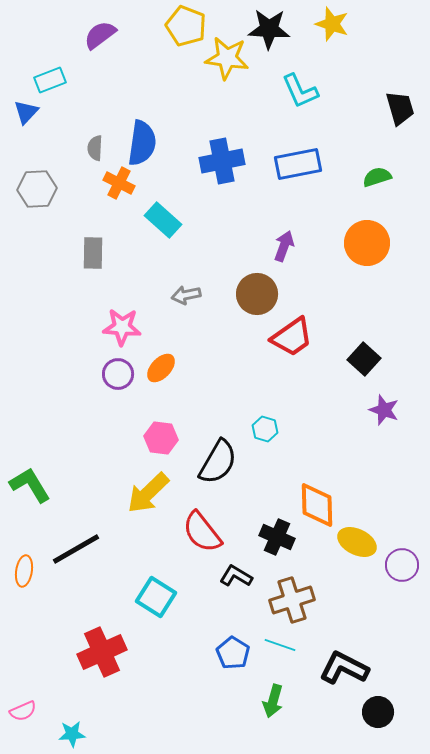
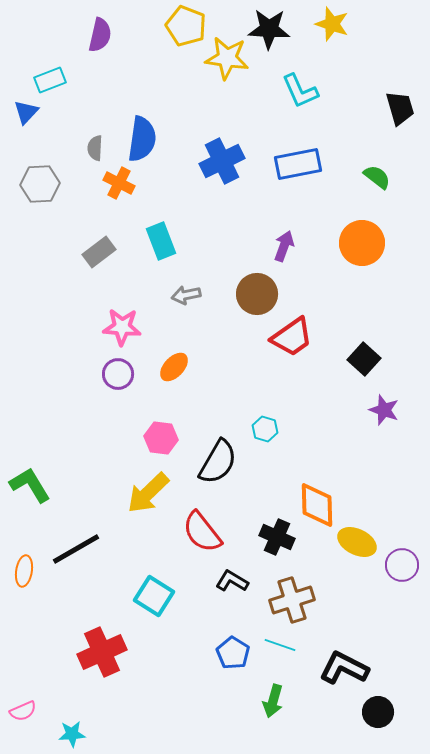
purple semicircle at (100, 35): rotated 140 degrees clockwise
blue semicircle at (142, 143): moved 4 px up
blue cross at (222, 161): rotated 15 degrees counterclockwise
green semicircle at (377, 177): rotated 56 degrees clockwise
gray hexagon at (37, 189): moved 3 px right, 5 px up
cyan rectangle at (163, 220): moved 2 px left, 21 px down; rotated 27 degrees clockwise
orange circle at (367, 243): moved 5 px left
gray rectangle at (93, 253): moved 6 px right, 1 px up; rotated 52 degrees clockwise
orange ellipse at (161, 368): moved 13 px right, 1 px up
black L-shape at (236, 576): moved 4 px left, 5 px down
cyan square at (156, 597): moved 2 px left, 1 px up
